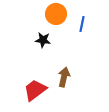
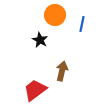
orange circle: moved 1 px left, 1 px down
black star: moved 3 px left; rotated 21 degrees clockwise
brown arrow: moved 2 px left, 6 px up
